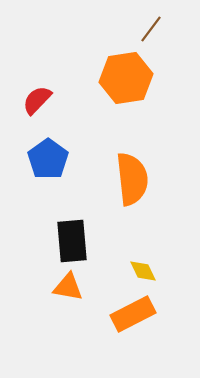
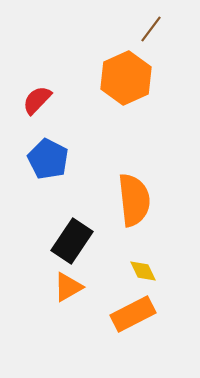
orange hexagon: rotated 15 degrees counterclockwise
blue pentagon: rotated 9 degrees counterclockwise
orange semicircle: moved 2 px right, 21 px down
black rectangle: rotated 39 degrees clockwise
orange triangle: rotated 40 degrees counterclockwise
